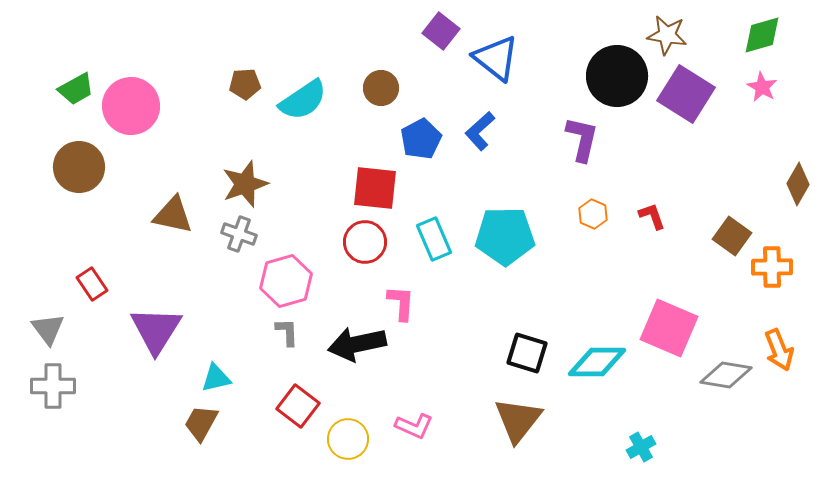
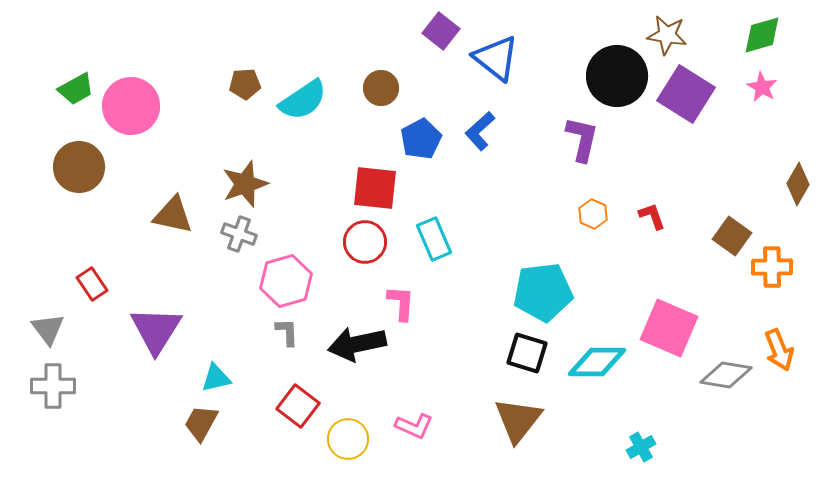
cyan pentagon at (505, 236): moved 38 px right, 56 px down; rotated 6 degrees counterclockwise
